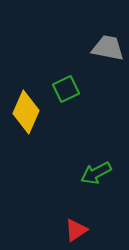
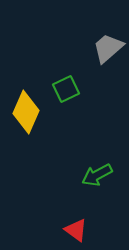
gray trapezoid: rotated 52 degrees counterclockwise
green arrow: moved 1 px right, 2 px down
red triangle: rotated 50 degrees counterclockwise
